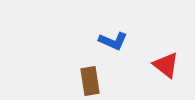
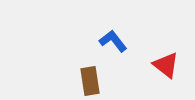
blue L-shape: rotated 152 degrees counterclockwise
